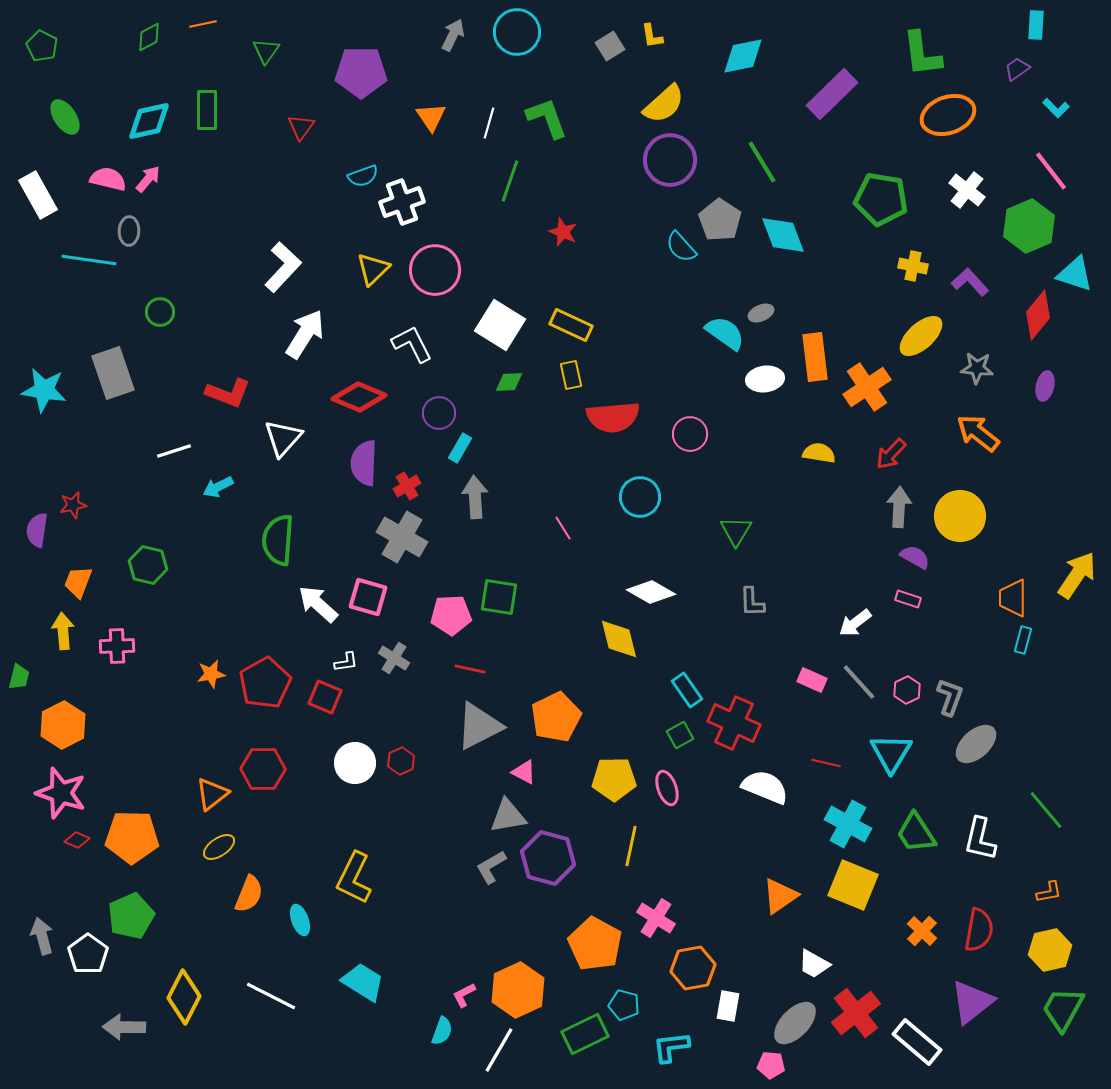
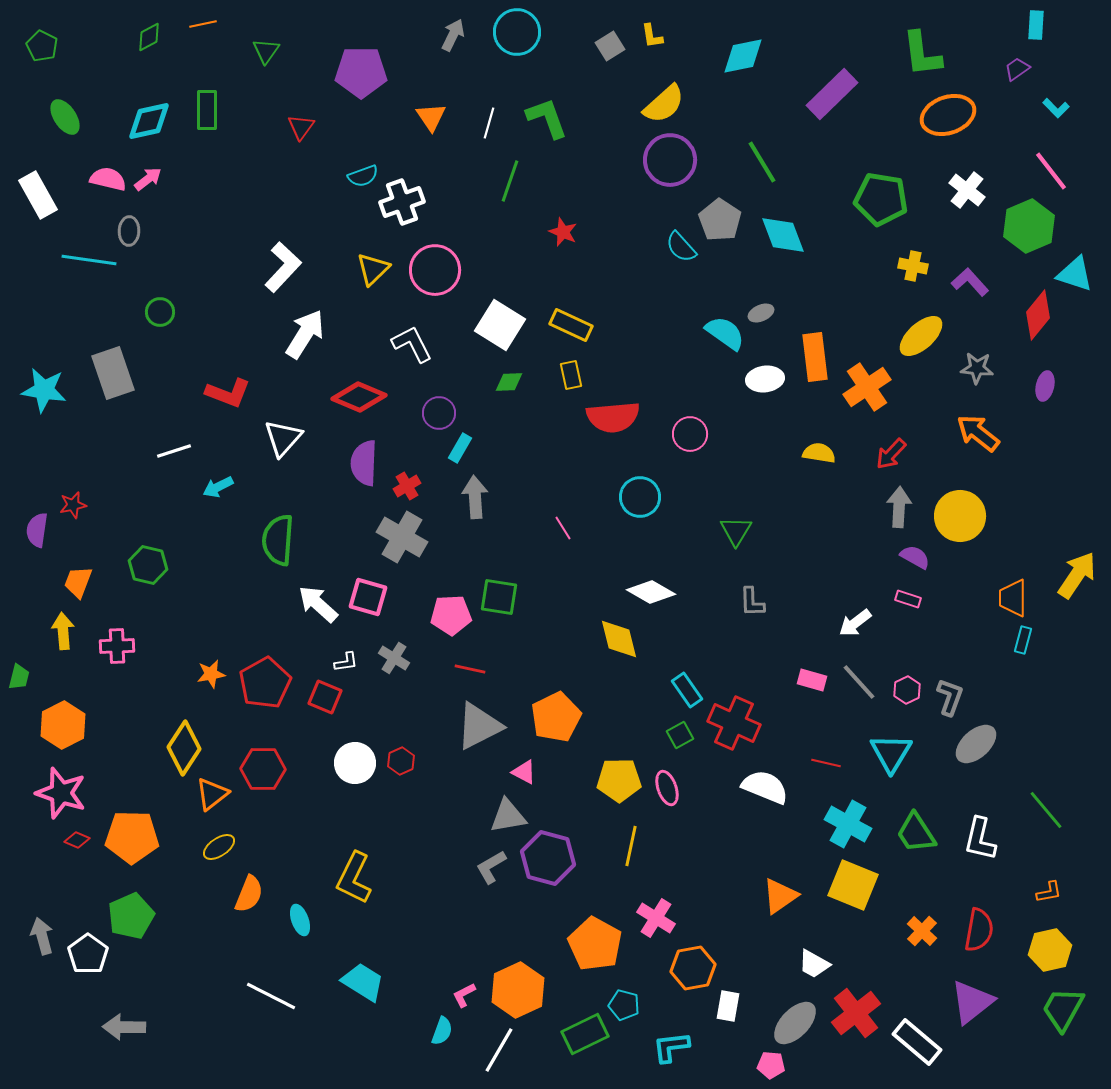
pink arrow at (148, 179): rotated 12 degrees clockwise
pink rectangle at (812, 680): rotated 8 degrees counterclockwise
yellow pentagon at (614, 779): moved 5 px right, 1 px down
yellow diamond at (184, 997): moved 249 px up; rotated 6 degrees clockwise
